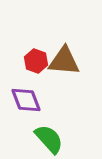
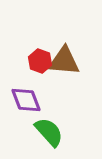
red hexagon: moved 4 px right
green semicircle: moved 7 px up
